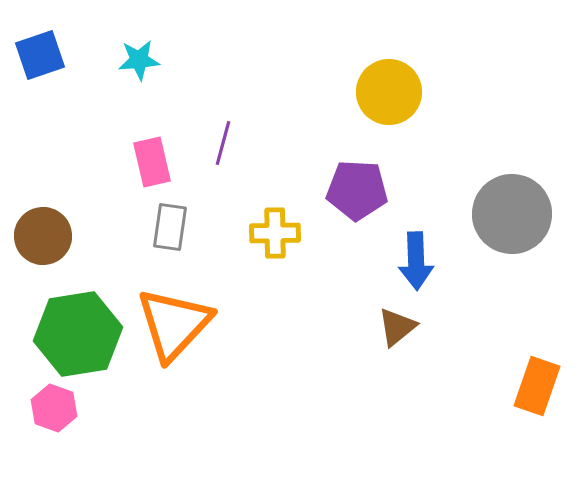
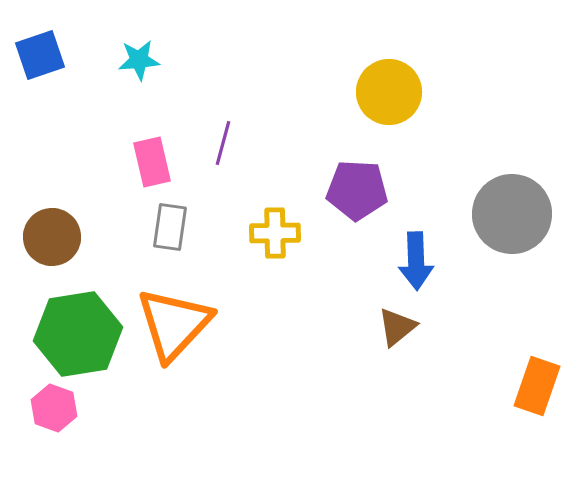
brown circle: moved 9 px right, 1 px down
